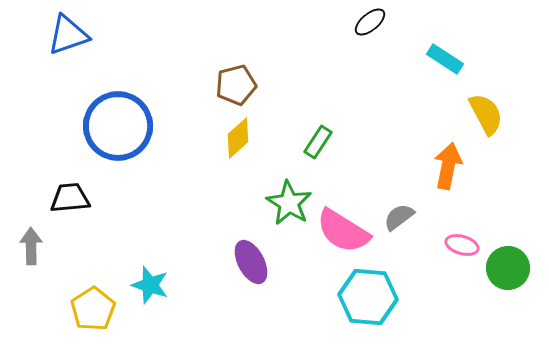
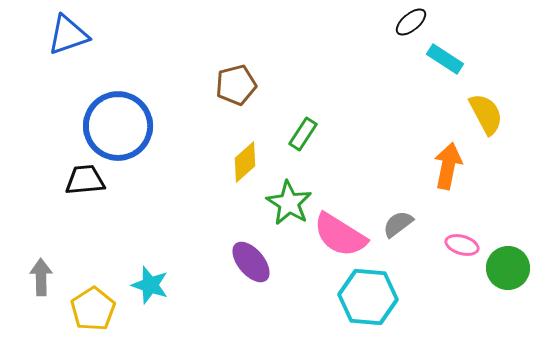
black ellipse: moved 41 px right
yellow diamond: moved 7 px right, 24 px down
green rectangle: moved 15 px left, 8 px up
black trapezoid: moved 15 px right, 18 px up
gray semicircle: moved 1 px left, 7 px down
pink semicircle: moved 3 px left, 4 px down
gray arrow: moved 10 px right, 31 px down
purple ellipse: rotated 12 degrees counterclockwise
